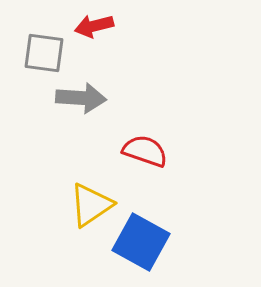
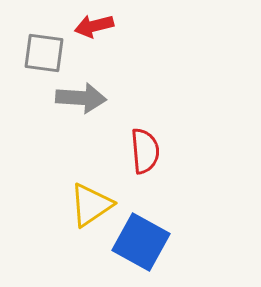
red semicircle: rotated 66 degrees clockwise
